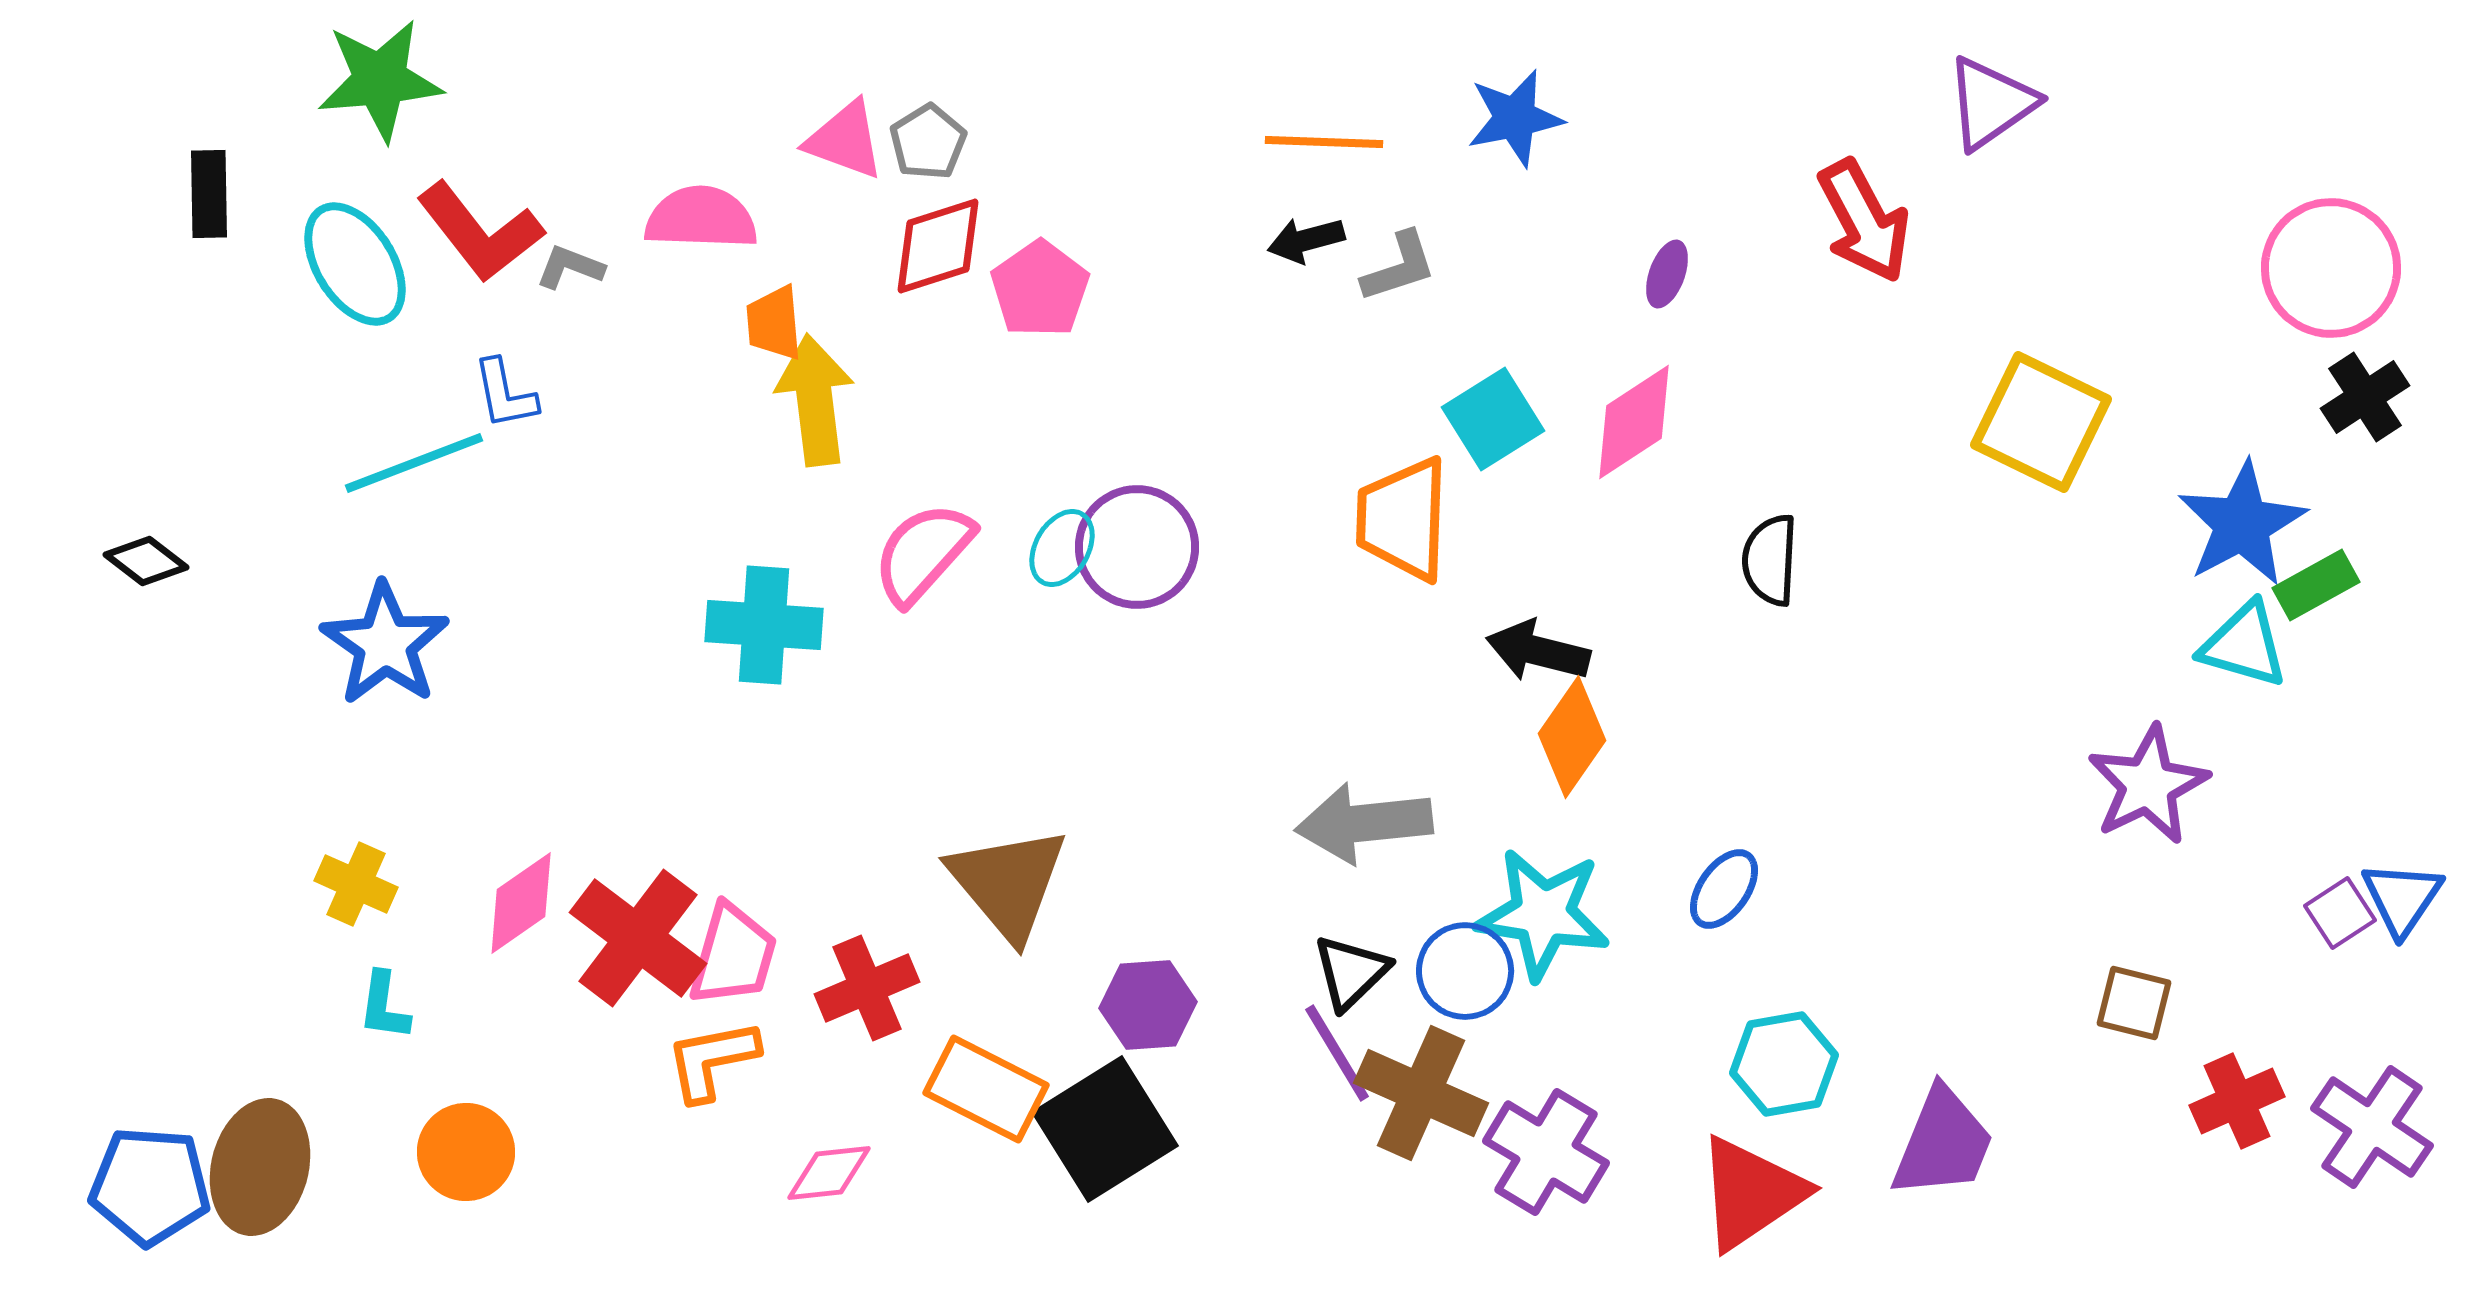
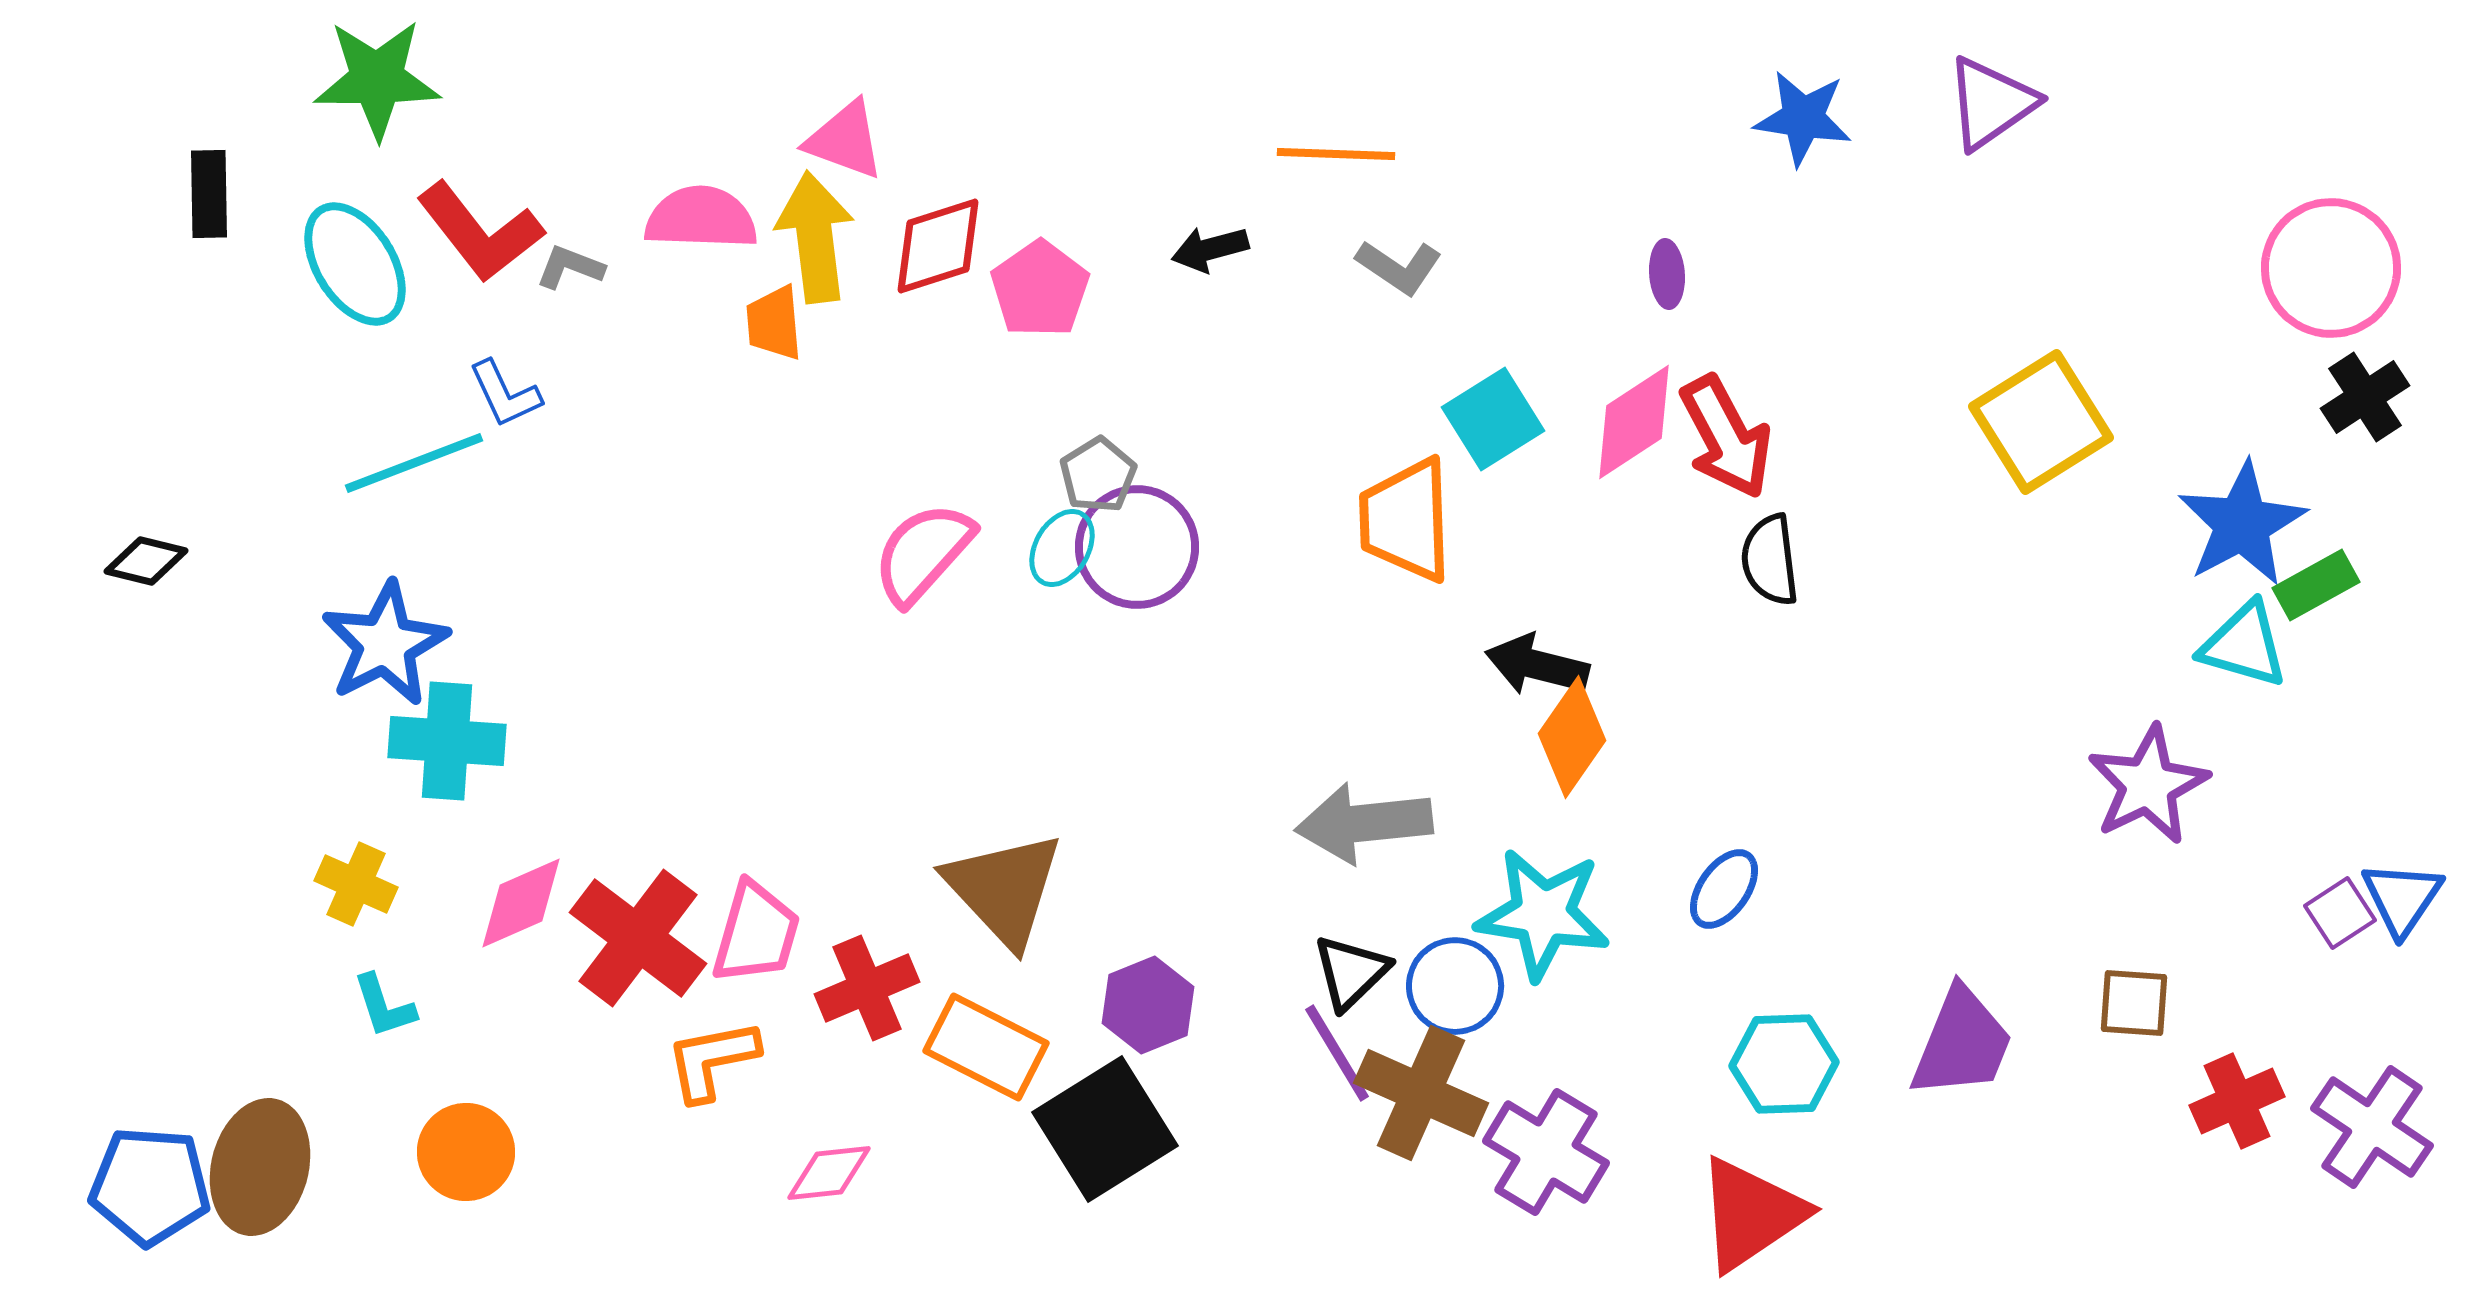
green star at (380, 80): moved 3 px left, 1 px up; rotated 5 degrees clockwise
blue star at (1515, 118): moved 288 px right; rotated 20 degrees clockwise
gray pentagon at (928, 142): moved 170 px right, 333 px down
orange line at (1324, 142): moved 12 px right, 12 px down
red arrow at (1864, 221): moved 138 px left, 216 px down
black arrow at (1306, 240): moved 96 px left, 9 px down
gray L-shape at (1399, 267): rotated 52 degrees clockwise
purple ellipse at (1667, 274): rotated 24 degrees counterclockwise
blue L-shape at (505, 394): rotated 14 degrees counterclockwise
yellow arrow at (815, 400): moved 163 px up
yellow square at (2041, 422): rotated 32 degrees clockwise
orange trapezoid at (1403, 519): moved 3 px right, 1 px down; rotated 4 degrees counterclockwise
black semicircle at (1770, 560): rotated 10 degrees counterclockwise
black diamond at (146, 561): rotated 24 degrees counterclockwise
cyan cross at (764, 625): moved 317 px left, 116 px down
blue star at (385, 644): rotated 10 degrees clockwise
black arrow at (1538, 651): moved 1 px left, 14 px down
brown triangle at (1008, 883): moved 4 px left, 6 px down; rotated 3 degrees counterclockwise
pink diamond at (521, 903): rotated 11 degrees clockwise
pink trapezoid at (733, 955): moved 23 px right, 22 px up
blue circle at (1465, 971): moved 10 px left, 15 px down
brown square at (2134, 1003): rotated 10 degrees counterclockwise
purple hexagon at (1148, 1005): rotated 18 degrees counterclockwise
cyan L-shape at (384, 1006): rotated 26 degrees counterclockwise
cyan hexagon at (1784, 1064): rotated 8 degrees clockwise
orange rectangle at (986, 1089): moved 42 px up
purple trapezoid at (1943, 1143): moved 19 px right, 100 px up
red triangle at (1751, 1193): moved 21 px down
